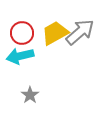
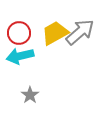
red circle: moved 3 px left
